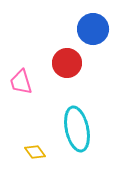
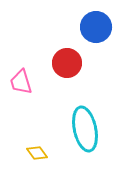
blue circle: moved 3 px right, 2 px up
cyan ellipse: moved 8 px right
yellow diamond: moved 2 px right, 1 px down
